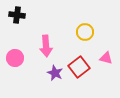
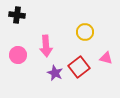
pink circle: moved 3 px right, 3 px up
